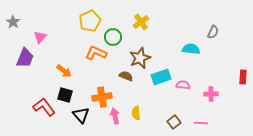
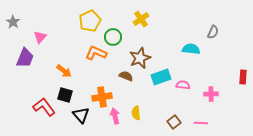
yellow cross: moved 3 px up
